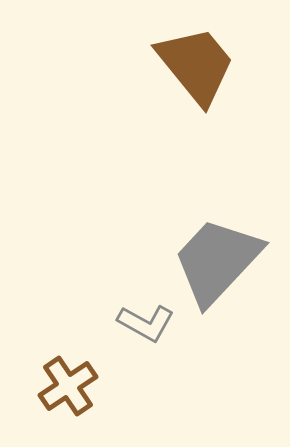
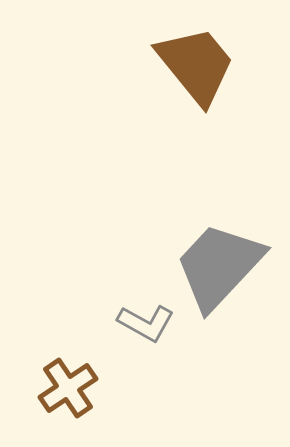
gray trapezoid: moved 2 px right, 5 px down
brown cross: moved 2 px down
